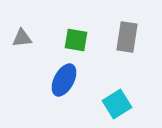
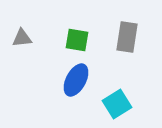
green square: moved 1 px right
blue ellipse: moved 12 px right
